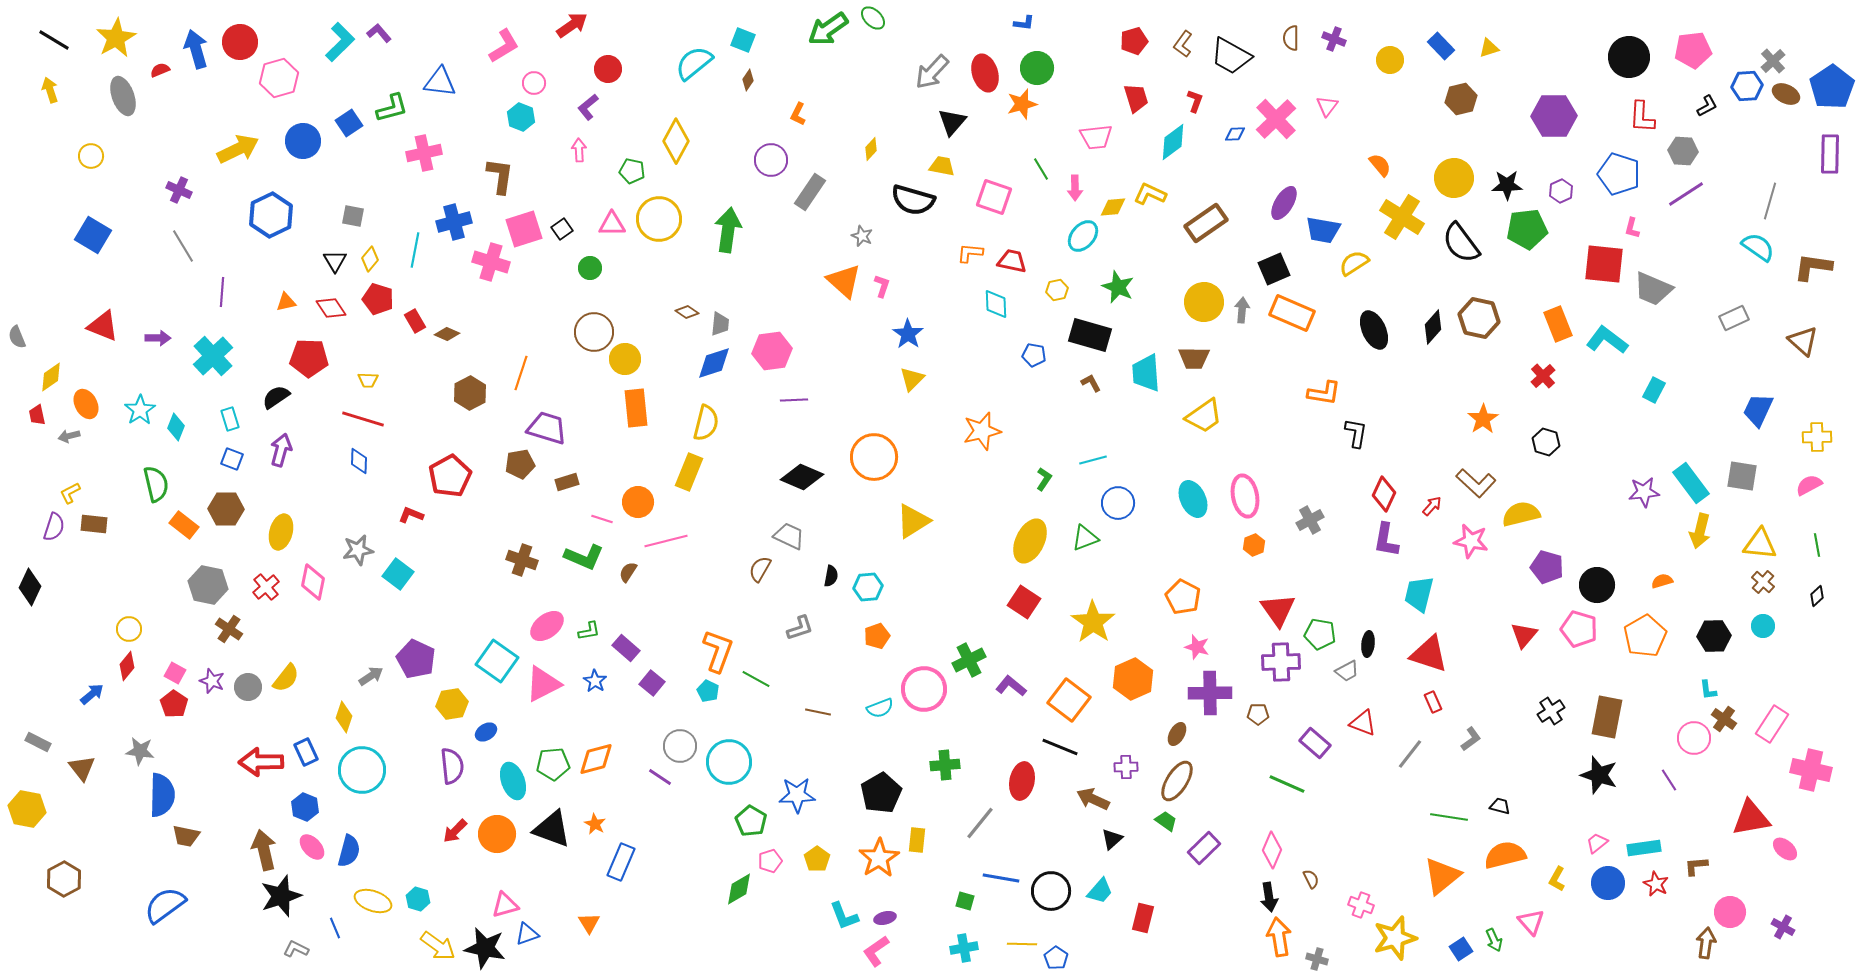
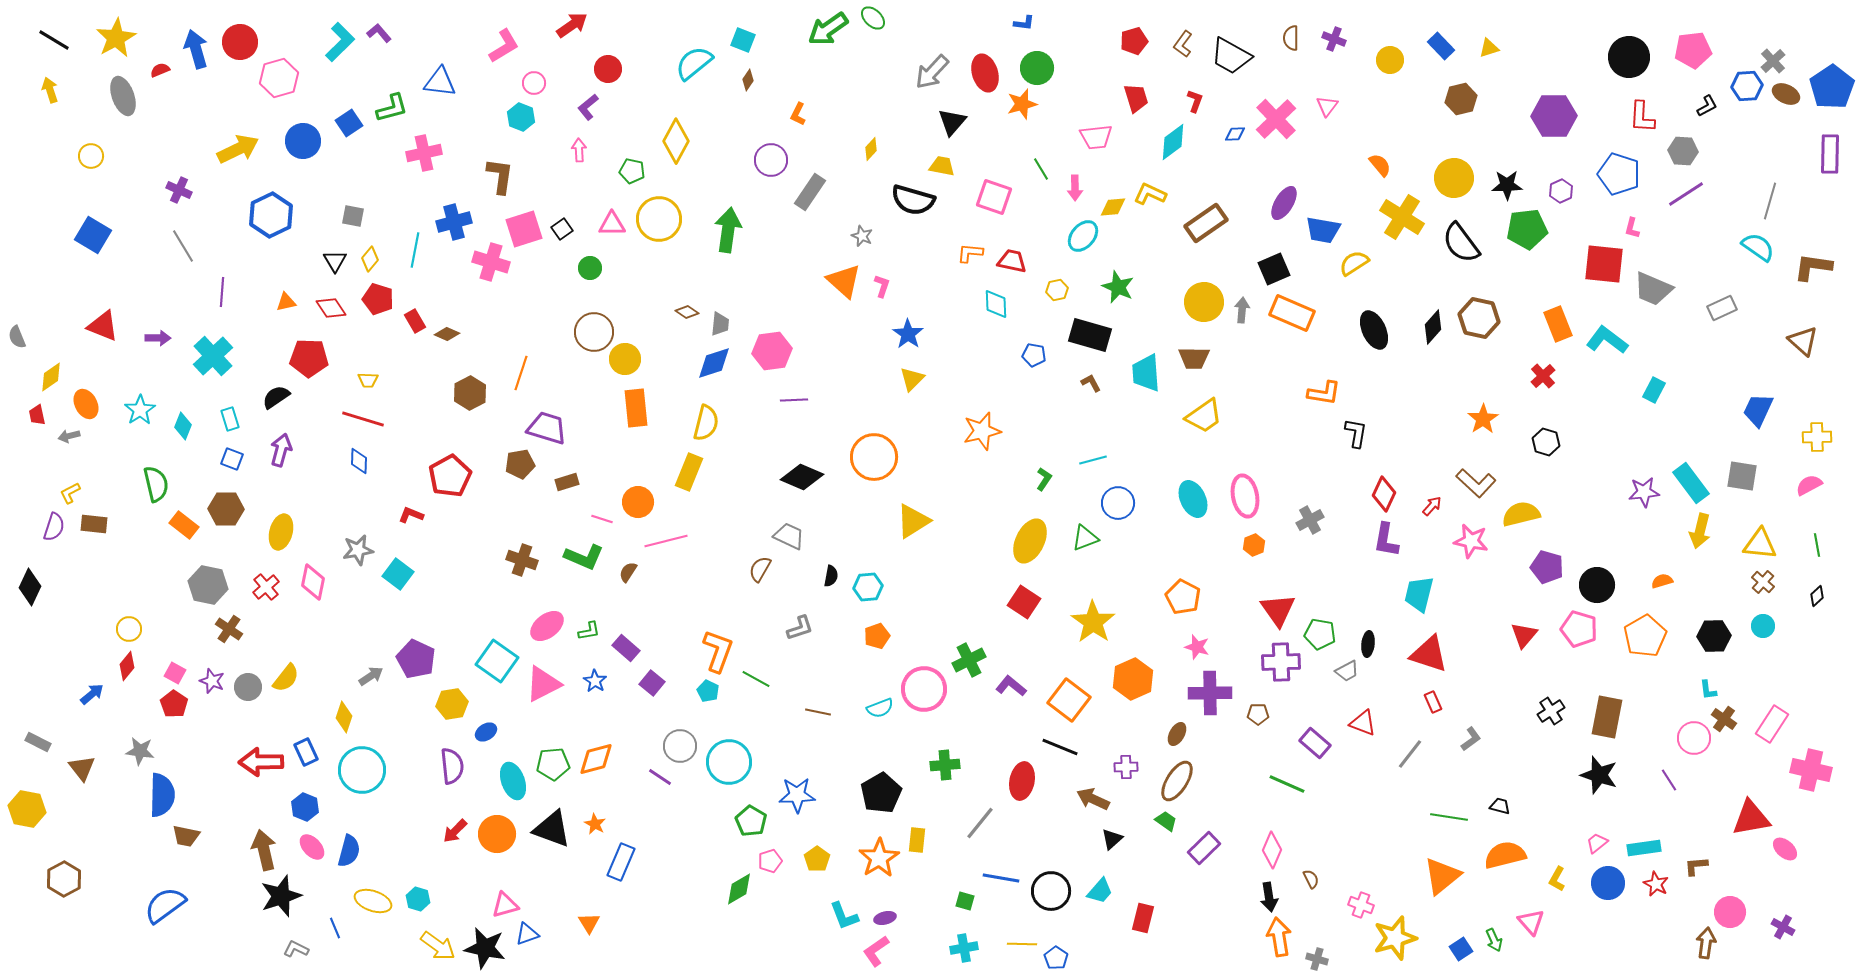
gray rectangle at (1734, 318): moved 12 px left, 10 px up
cyan diamond at (176, 427): moved 7 px right, 1 px up
